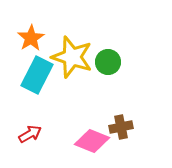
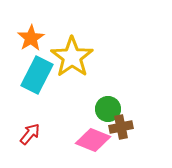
yellow star: rotated 18 degrees clockwise
green circle: moved 47 px down
red arrow: rotated 20 degrees counterclockwise
pink diamond: moved 1 px right, 1 px up
